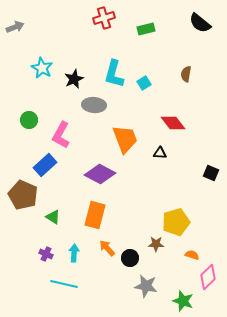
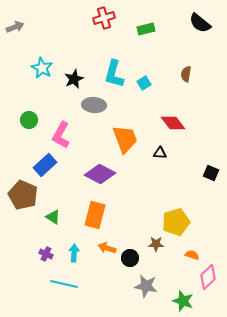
orange arrow: rotated 30 degrees counterclockwise
